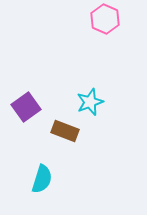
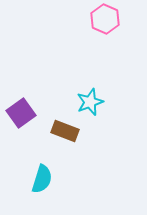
purple square: moved 5 px left, 6 px down
